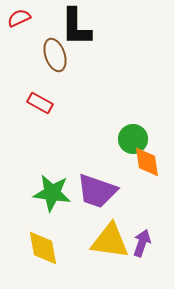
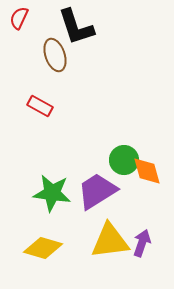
red semicircle: rotated 40 degrees counterclockwise
black L-shape: rotated 18 degrees counterclockwise
red rectangle: moved 3 px down
green circle: moved 9 px left, 21 px down
orange diamond: moved 9 px down; rotated 8 degrees counterclockwise
purple trapezoid: rotated 129 degrees clockwise
yellow triangle: rotated 15 degrees counterclockwise
yellow diamond: rotated 63 degrees counterclockwise
